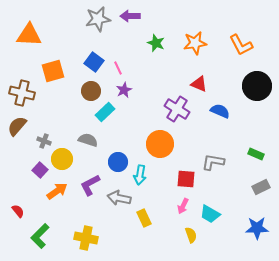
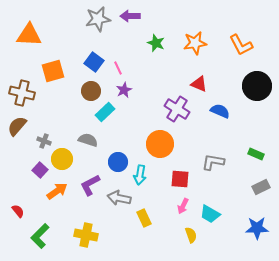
red square: moved 6 px left
yellow cross: moved 3 px up
